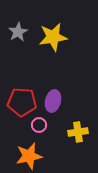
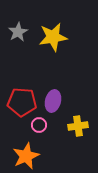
yellow cross: moved 6 px up
orange star: moved 3 px left; rotated 12 degrees counterclockwise
